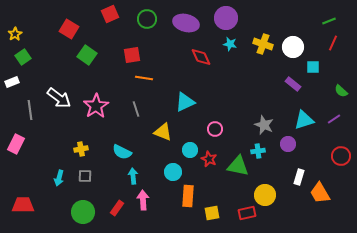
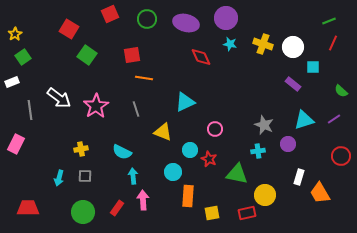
green triangle at (238, 166): moved 1 px left, 8 px down
red trapezoid at (23, 205): moved 5 px right, 3 px down
